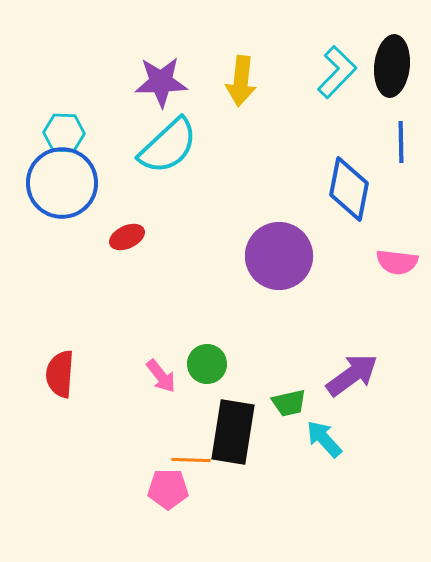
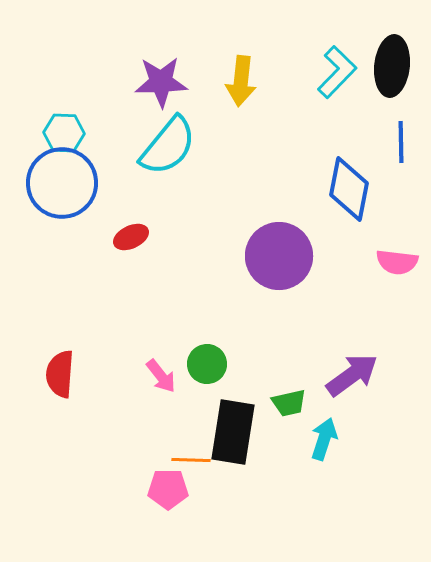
cyan semicircle: rotated 8 degrees counterclockwise
red ellipse: moved 4 px right
cyan arrow: rotated 60 degrees clockwise
